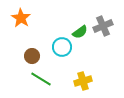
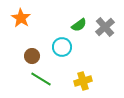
gray cross: moved 2 px right, 1 px down; rotated 18 degrees counterclockwise
green semicircle: moved 1 px left, 7 px up
